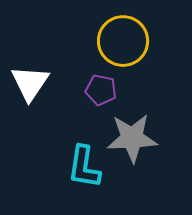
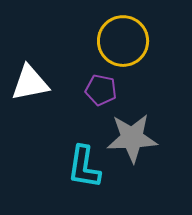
white triangle: rotated 45 degrees clockwise
